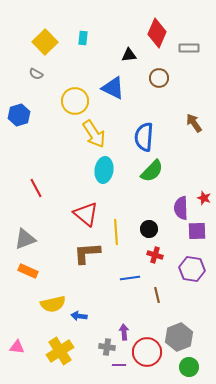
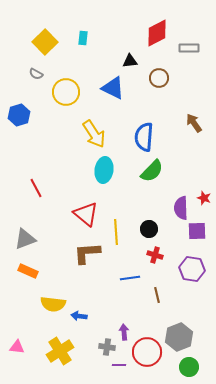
red diamond: rotated 40 degrees clockwise
black triangle: moved 1 px right, 6 px down
yellow circle: moved 9 px left, 9 px up
yellow semicircle: rotated 20 degrees clockwise
